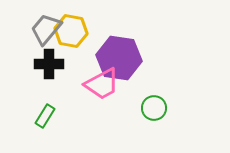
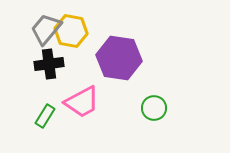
black cross: rotated 8 degrees counterclockwise
pink trapezoid: moved 20 px left, 18 px down
